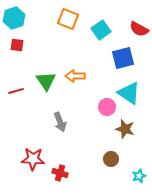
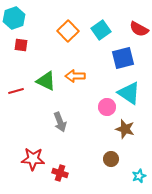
orange square: moved 12 px down; rotated 25 degrees clockwise
red square: moved 4 px right
green triangle: rotated 30 degrees counterclockwise
